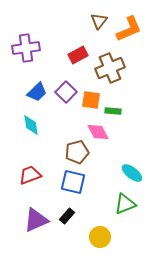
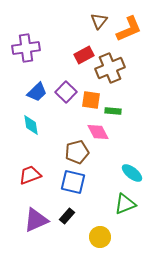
red rectangle: moved 6 px right
